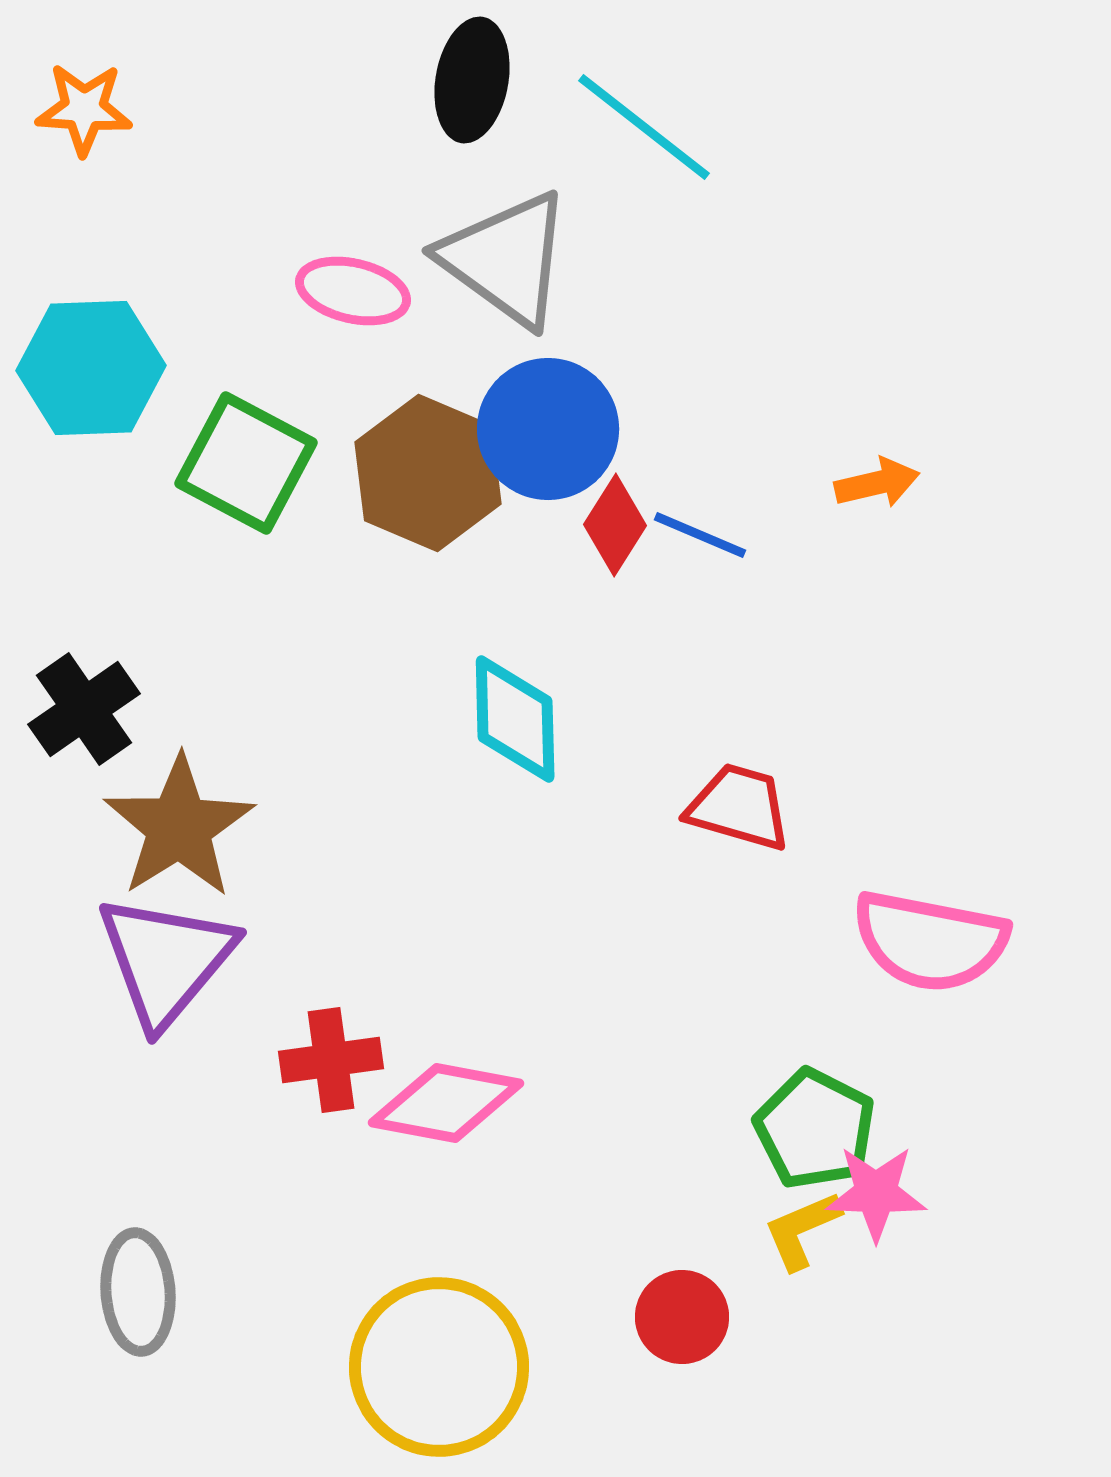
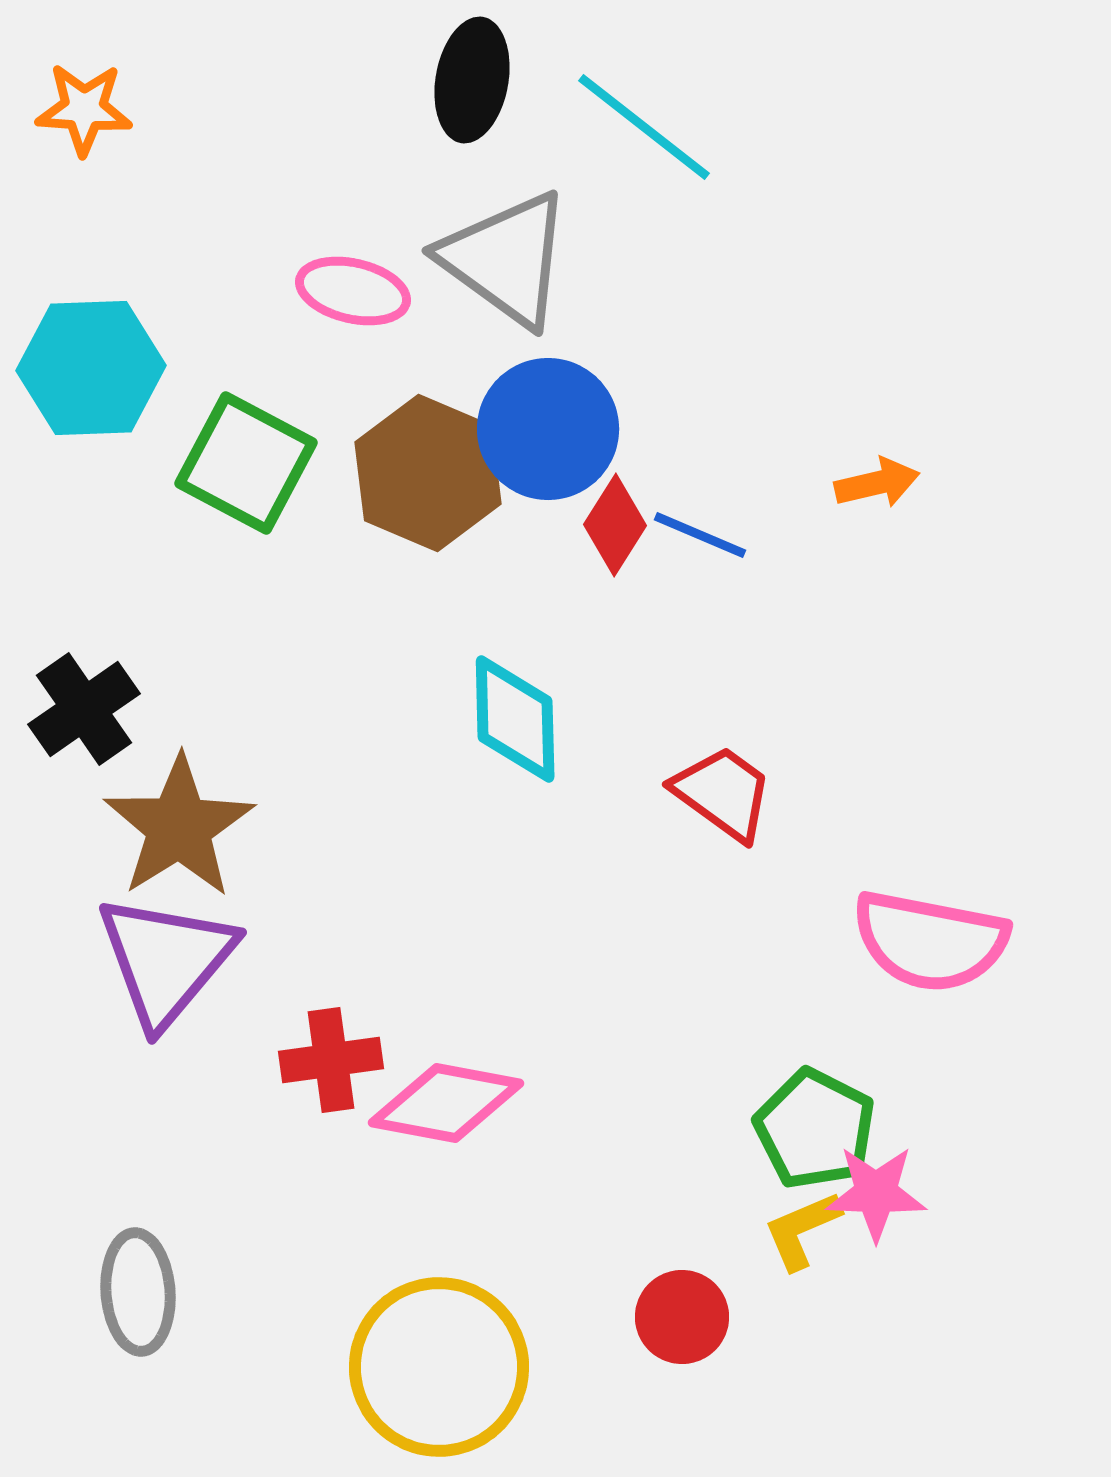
red trapezoid: moved 16 px left, 14 px up; rotated 20 degrees clockwise
